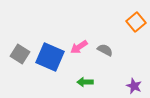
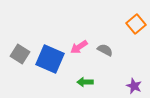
orange square: moved 2 px down
blue square: moved 2 px down
